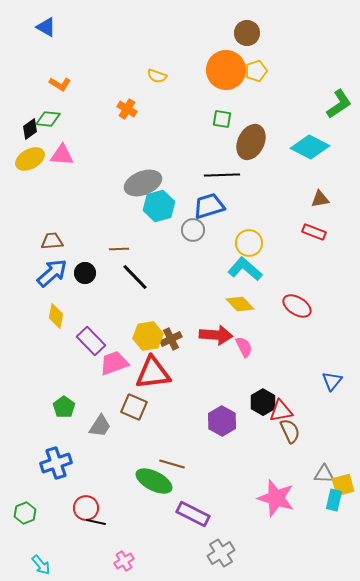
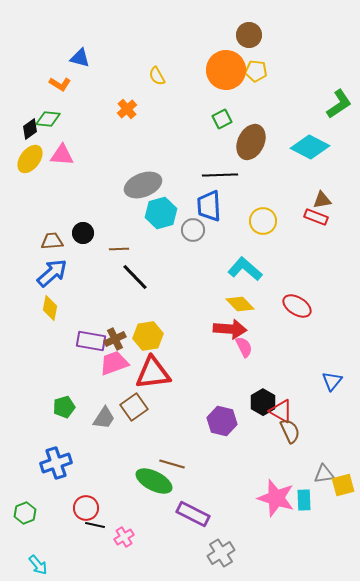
blue triangle at (46, 27): moved 34 px right, 31 px down; rotated 15 degrees counterclockwise
brown circle at (247, 33): moved 2 px right, 2 px down
yellow pentagon at (256, 71): rotated 25 degrees clockwise
yellow semicircle at (157, 76): rotated 42 degrees clockwise
orange cross at (127, 109): rotated 18 degrees clockwise
green square at (222, 119): rotated 36 degrees counterclockwise
yellow ellipse at (30, 159): rotated 24 degrees counterclockwise
black line at (222, 175): moved 2 px left
gray ellipse at (143, 183): moved 2 px down
brown triangle at (320, 199): moved 2 px right, 1 px down
cyan hexagon at (159, 206): moved 2 px right, 7 px down
blue trapezoid at (209, 206): rotated 76 degrees counterclockwise
red rectangle at (314, 232): moved 2 px right, 15 px up
yellow circle at (249, 243): moved 14 px right, 22 px up
black circle at (85, 273): moved 2 px left, 40 px up
yellow diamond at (56, 316): moved 6 px left, 8 px up
red arrow at (216, 335): moved 14 px right, 6 px up
brown cross at (171, 339): moved 56 px left
purple rectangle at (91, 341): rotated 36 degrees counterclockwise
green pentagon at (64, 407): rotated 20 degrees clockwise
brown square at (134, 407): rotated 32 degrees clockwise
red triangle at (281, 411): rotated 40 degrees clockwise
purple hexagon at (222, 421): rotated 16 degrees counterclockwise
gray trapezoid at (100, 426): moved 4 px right, 8 px up
gray triangle at (324, 474): rotated 10 degrees counterclockwise
cyan rectangle at (334, 500): moved 30 px left; rotated 15 degrees counterclockwise
black line at (96, 522): moved 1 px left, 3 px down
pink cross at (124, 561): moved 24 px up
cyan arrow at (41, 565): moved 3 px left
